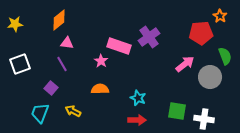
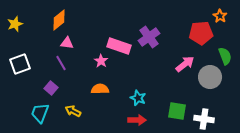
yellow star: rotated 14 degrees counterclockwise
purple line: moved 1 px left, 1 px up
